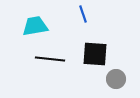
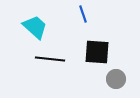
cyan trapezoid: moved 1 px down; rotated 52 degrees clockwise
black square: moved 2 px right, 2 px up
